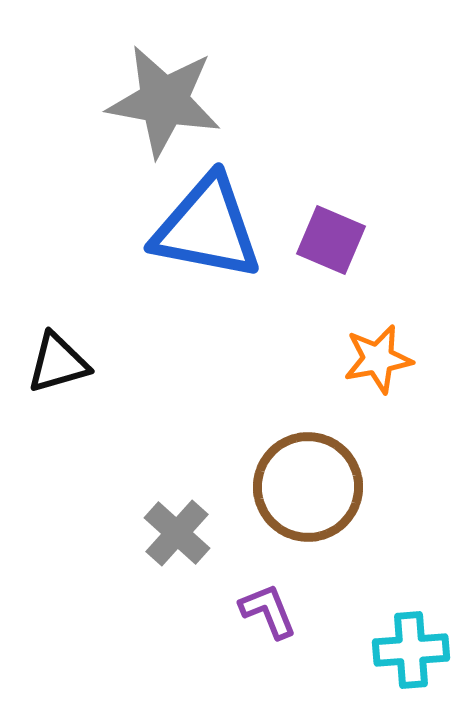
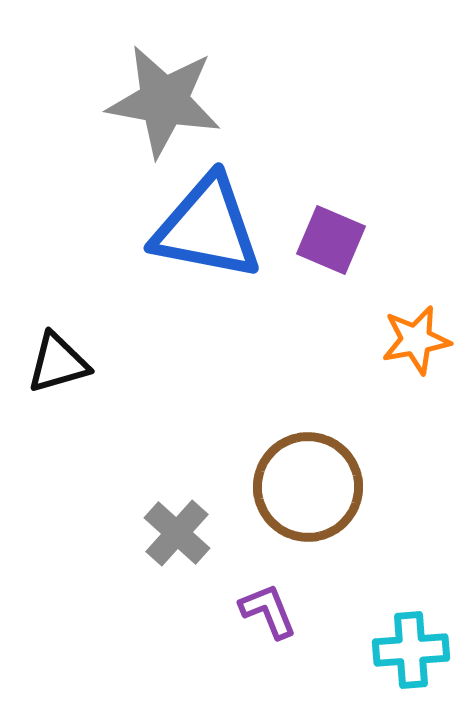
orange star: moved 38 px right, 19 px up
